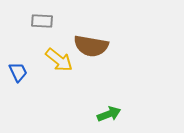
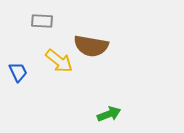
yellow arrow: moved 1 px down
